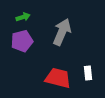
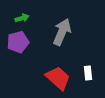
green arrow: moved 1 px left, 1 px down
purple pentagon: moved 4 px left, 1 px down
red trapezoid: rotated 28 degrees clockwise
